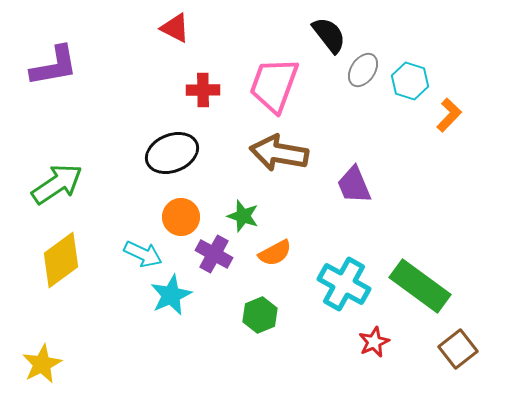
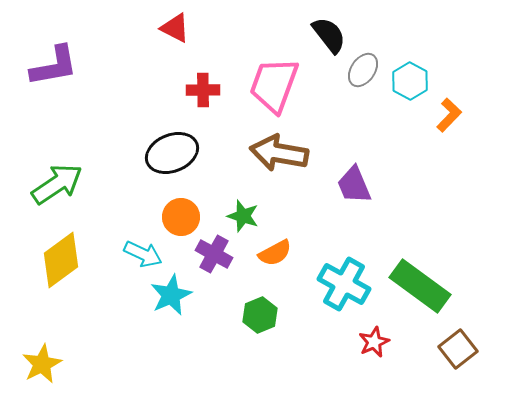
cyan hexagon: rotated 12 degrees clockwise
